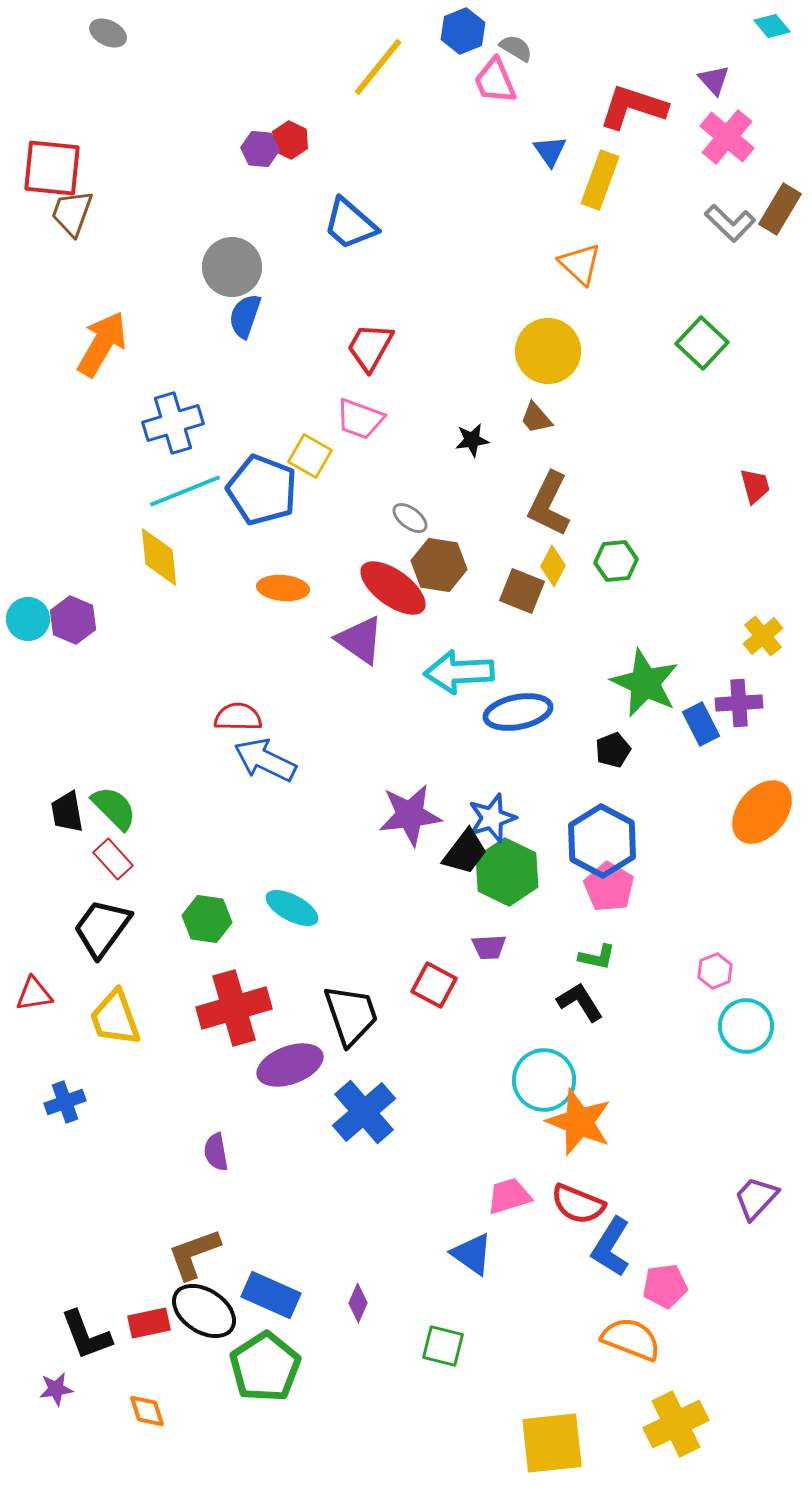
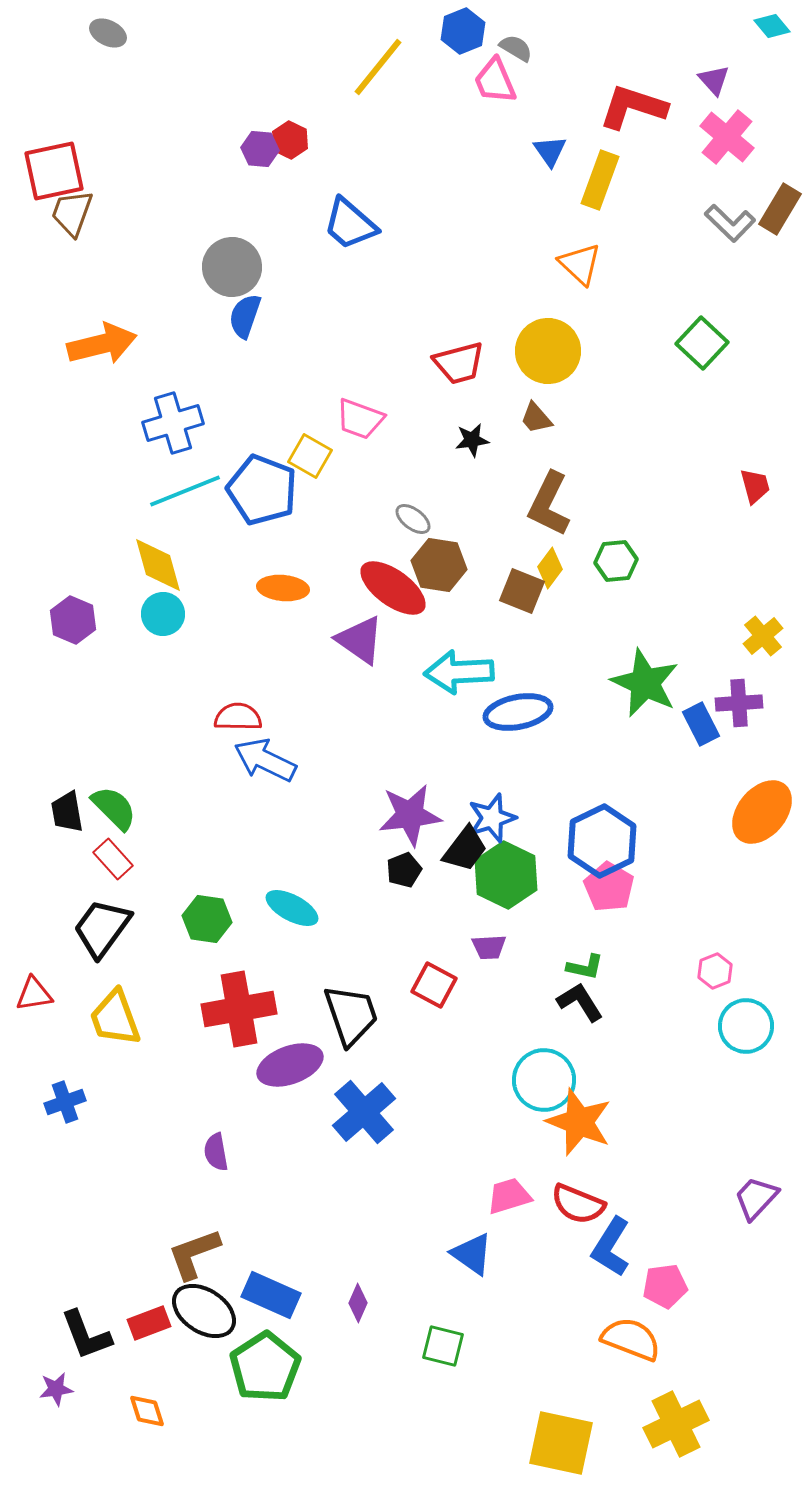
red square at (52, 168): moved 2 px right, 3 px down; rotated 18 degrees counterclockwise
orange arrow at (102, 344): rotated 46 degrees clockwise
red trapezoid at (370, 347): moved 89 px right, 16 px down; rotated 134 degrees counterclockwise
gray ellipse at (410, 518): moved 3 px right, 1 px down
yellow diamond at (159, 557): moved 1 px left, 8 px down; rotated 10 degrees counterclockwise
yellow diamond at (553, 566): moved 3 px left, 2 px down; rotated 9 degrees clockwise
cyan circle at (28, 619): moved 135 px right, 5 px up
black pentagon at (613, 750): moved 209 px left, 120 px down
blue hexagon at (602, 841): rotated 6 degrees clockwise
black trapezoid at (465, 852): moved 3 px up
green hexagon at (507, 872): moved 1 px left, 3 px down
green L-shape at (597, 957): moved 12 px left, 10 px down
red cross at (234, 1008): moved 5 px right, 1 px down; rotated 6 degrees clockwise
red rectangle at (149, 1323): rotated 9 degrees counterclockwise
yellow square at (552, 1443): moved 9 px right; rotated 18 degrees clockwise
